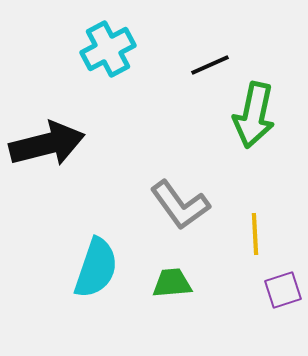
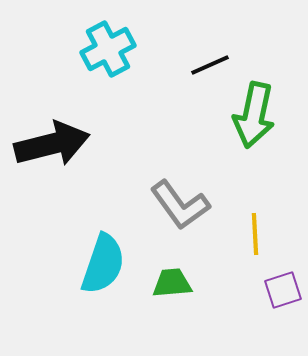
black arrow: moved 5 px right
cyan semicircle: moved 7 px right, 4 px up
